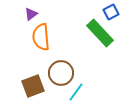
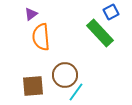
brown circle: moved 4 px right, 2 px down
brown square: rotated 15 degrees clockwise
